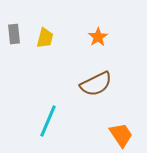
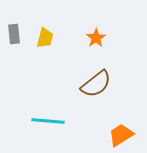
orange star: moved 2 px left, 1 px down
brown semicircle: rotated 12 degrees counterclockwise
cyan line: rotated 72 degrees clockwise
orange trapezoid: rotated 88 degrees counterclockwise
